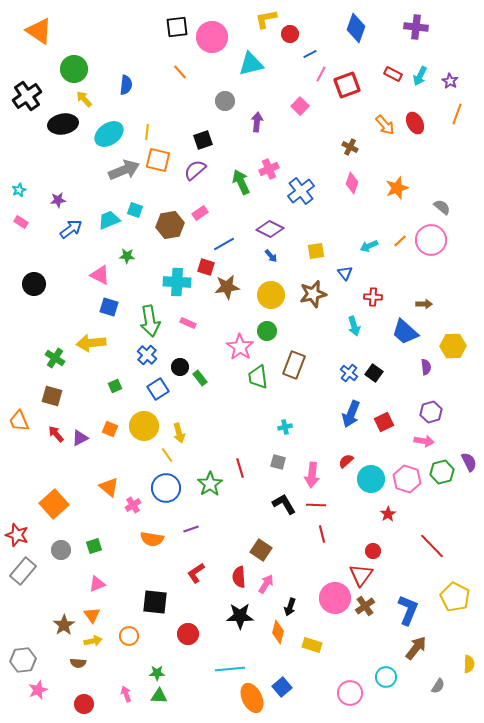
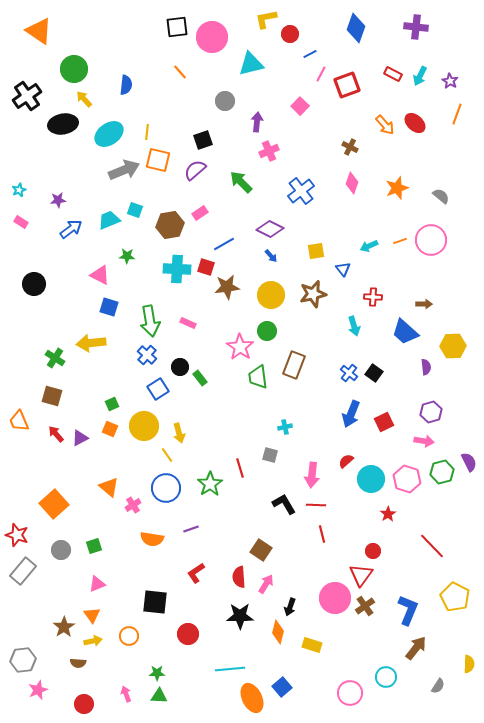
red ellipse at (415, 123): rotated 20 degrees counterclockwise
pink cross at (269, 169): moved 18 px up
green arrow at (241, 182): rotated 20 degrees counterclockwise
gray semicircle at (442, 207): moved 1 px left, 11 px up
orange line at (400, 241): rotated 24 degrees clockwise
blue triangle at (345, 273): moved 2 px left, 4 px up
cyan cross at (177, 282): moved 13 px up
green square at (115, 386): moved 3 px left, 18 px down
gray square at (278, 462): moved 8 px left, 7 px up
brown star at (64, 625): moved 2 px down
